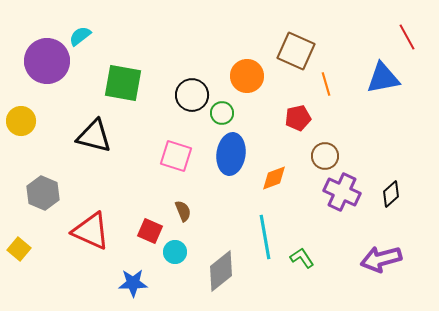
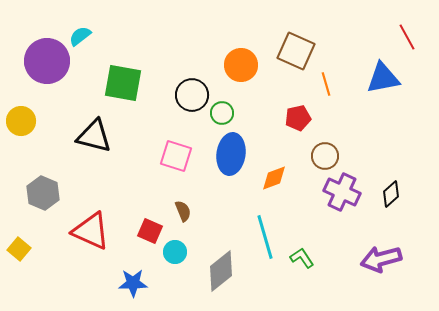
orange circle: moved 6 px left, 11 px up
cyan line: rotated 6 degrees counterclockwise
